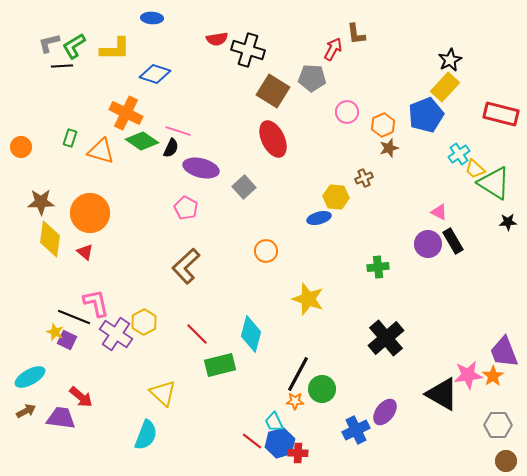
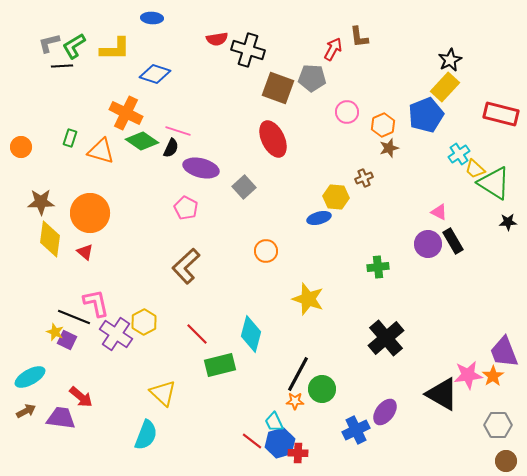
brown L-shape at (356, 34): moved 3 px right, 3 px down
brown square at (273, 91): moved 5 px right, 3 px up; rotated 12 degrees counterclockwise
